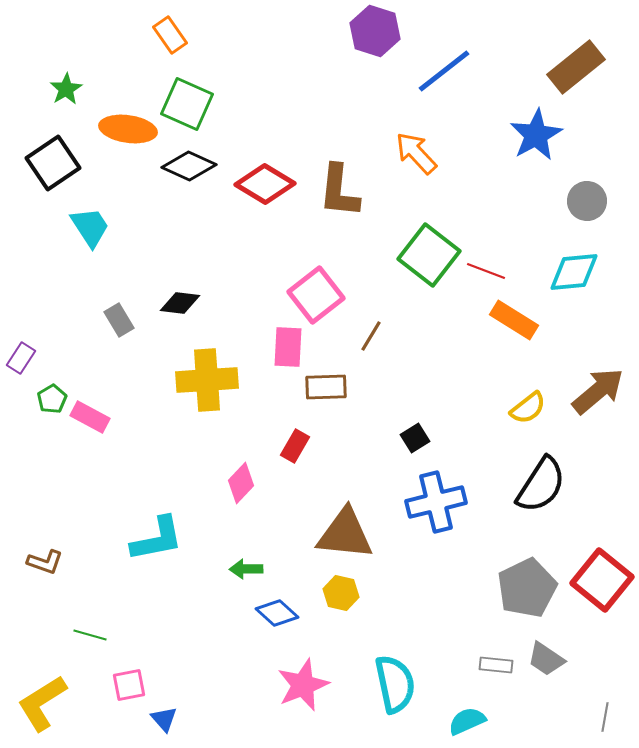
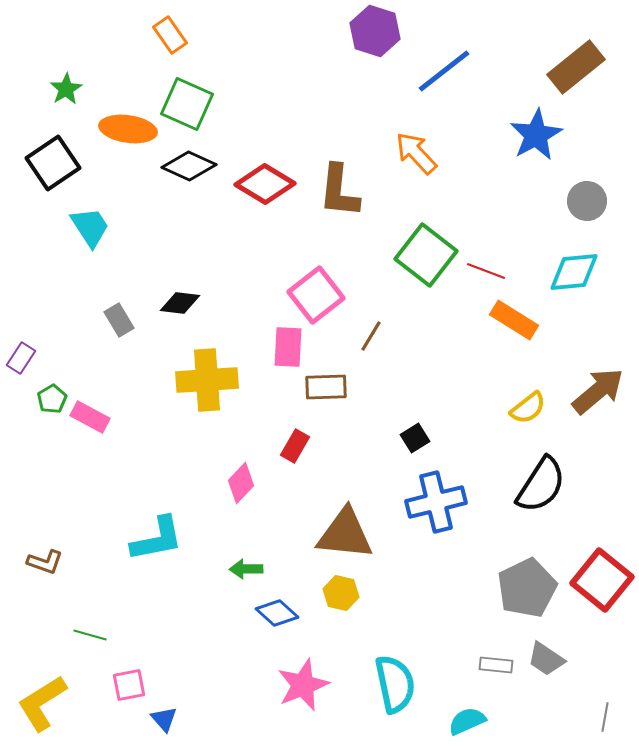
green square at (429, 255): moved 3 px left
